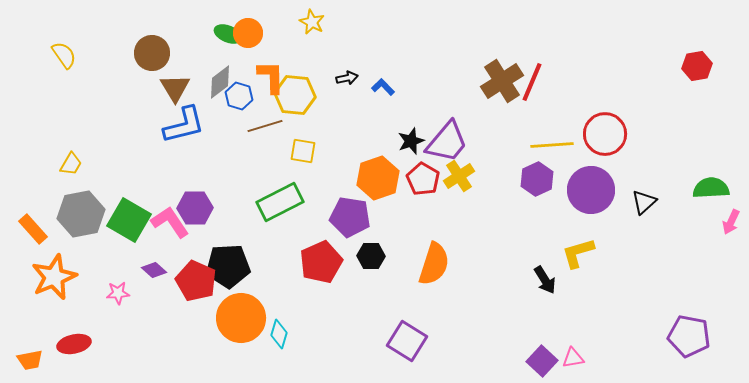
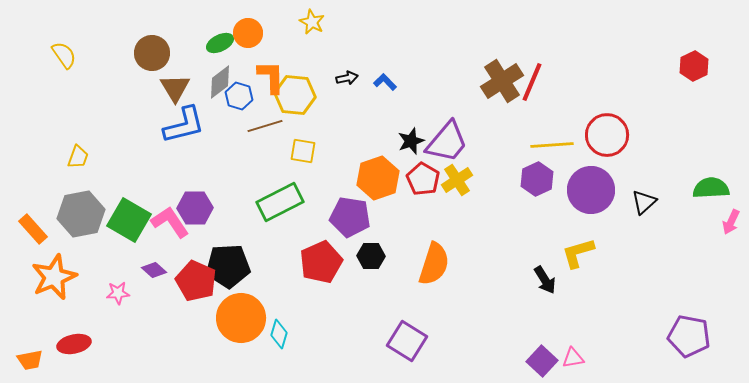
green ellipse at (228, 34): moved 8 px left, 9 px down; rotated 48 degrees counterclockwise
red hexagon at (697, 66): moved 3 px left; rotated 16 degrees counterclockwise
blue L-shape at (383, 87): moved 2 px right, 5 px up
red circle at (605, 134): moved 2 px right, 1 px down
yellow trapezoid at (71, 164): moved 7 px right, 7 px up; rotated 10 degrees counterclockwise
yellow cross at (459, 176): moved 2 px left, 4 px down
